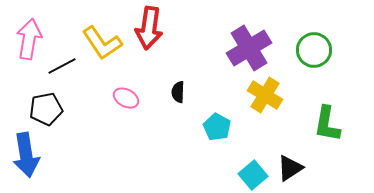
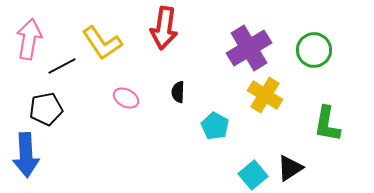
red arrow: moved 15 px right
cyan pentagon: moved 2 px left, 1 px up
blue arrow: rotated 6 degrees clockwise
